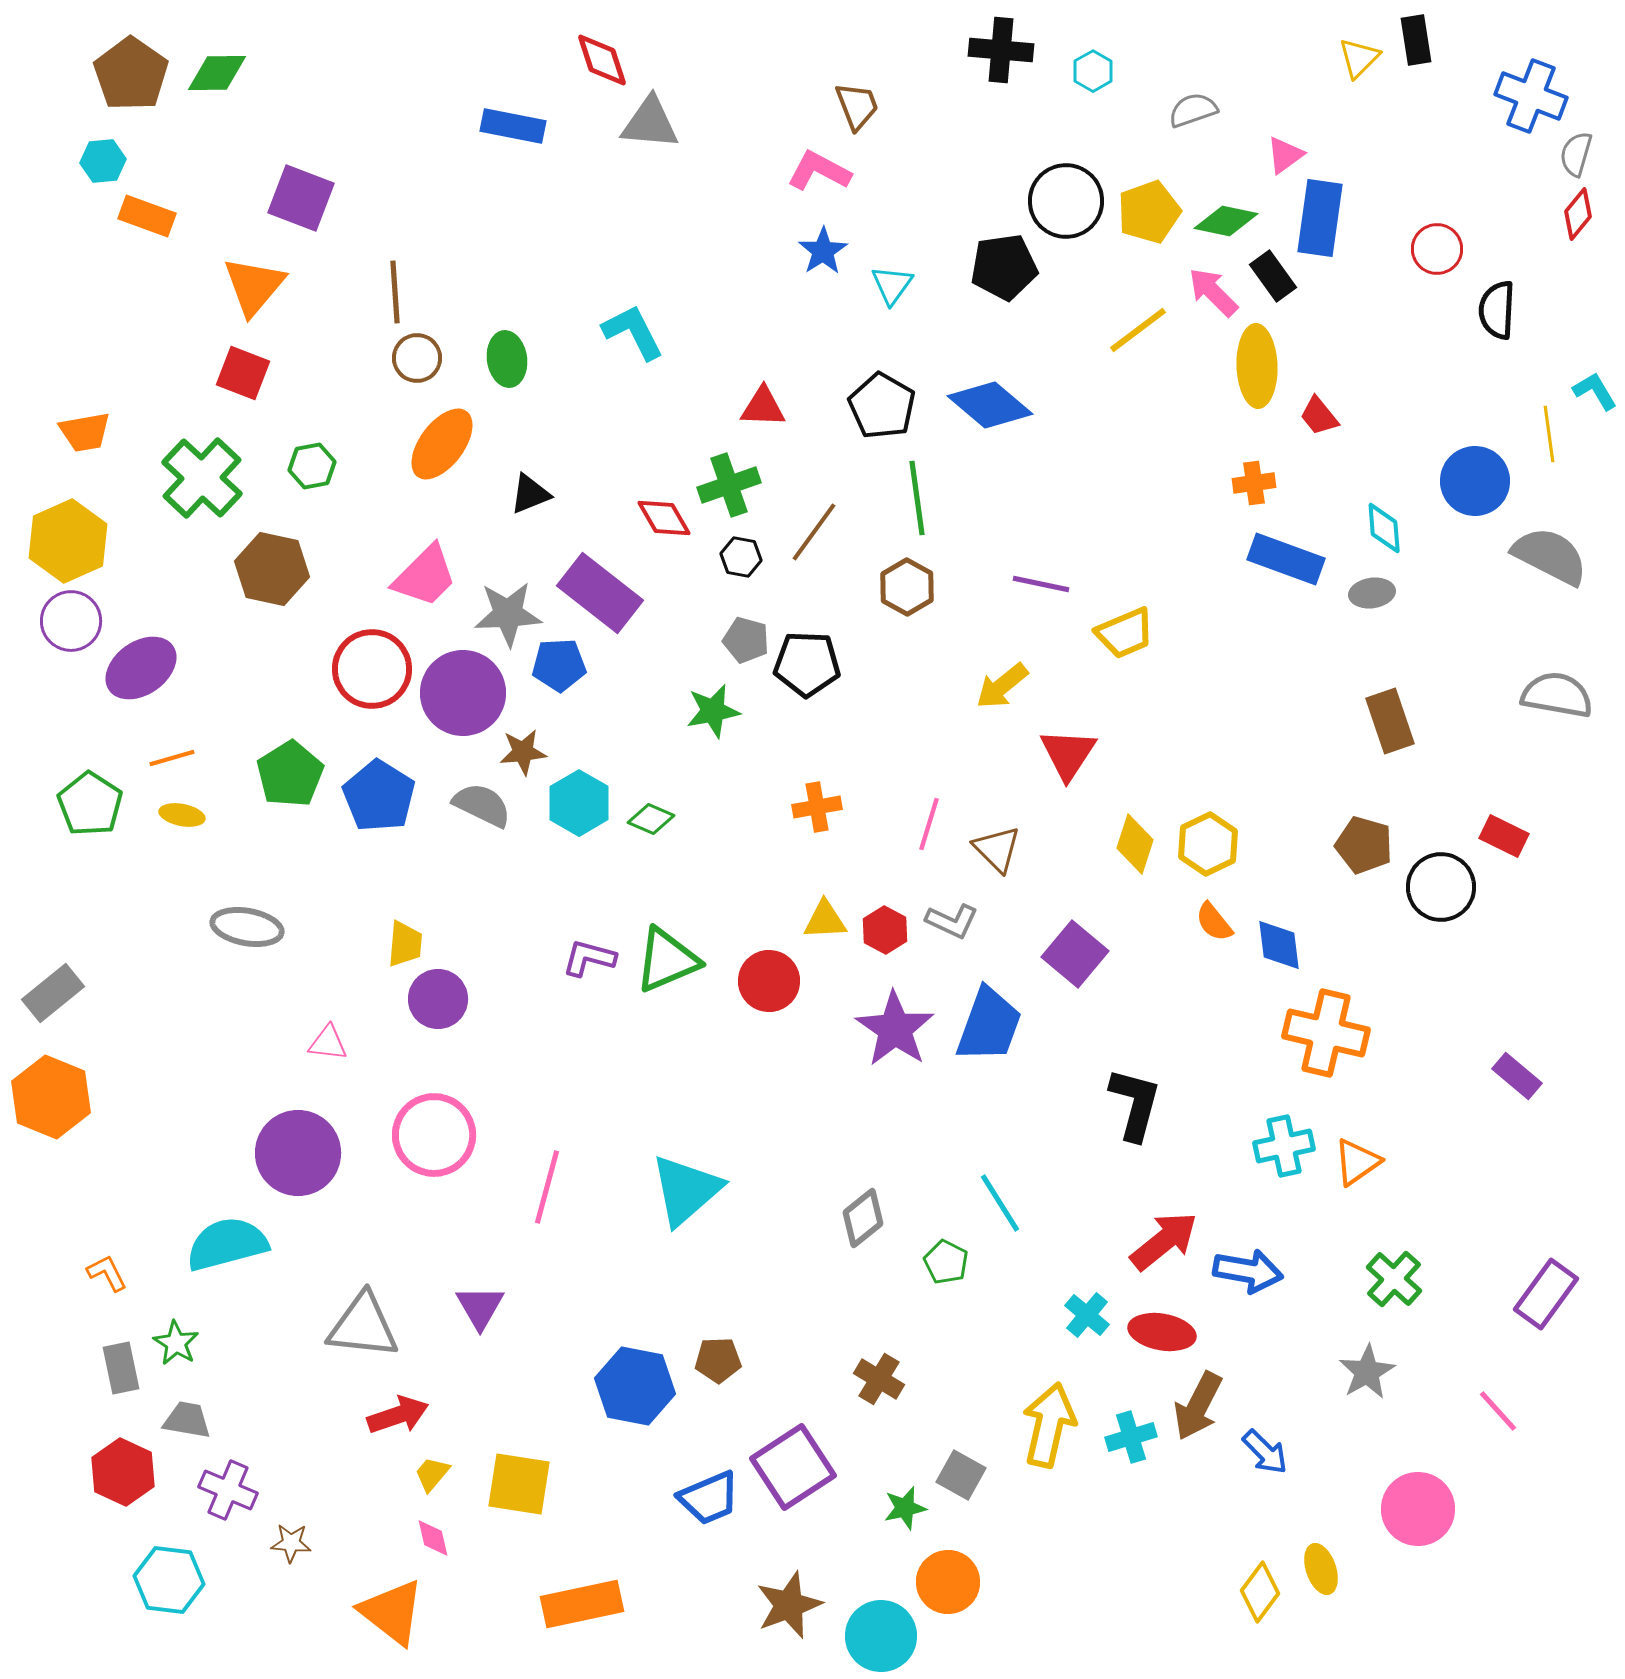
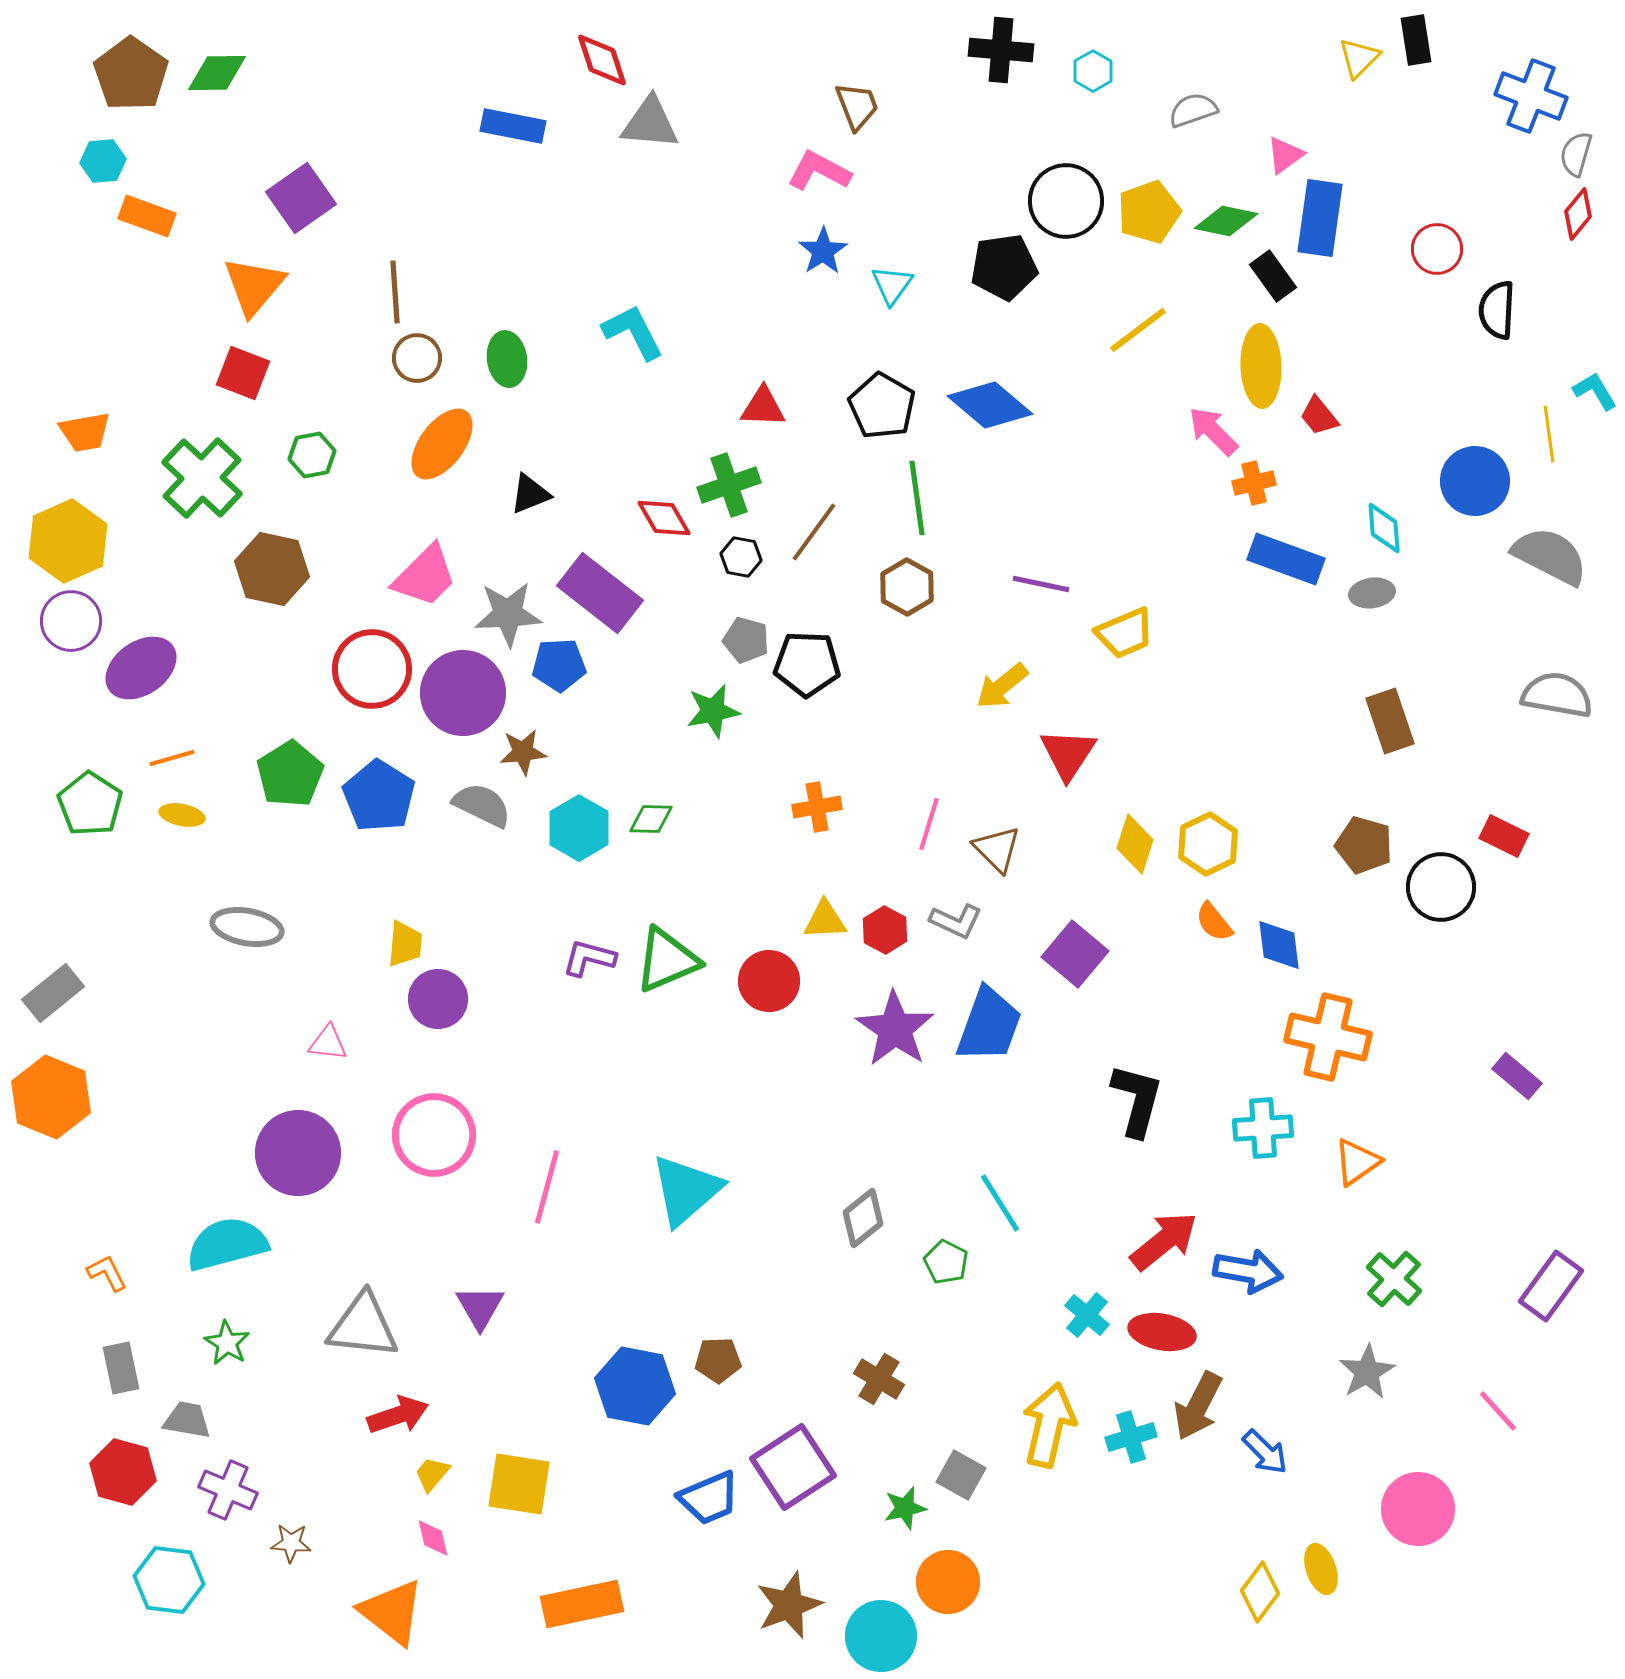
purple square at (301, 198): rotated 34 degrees clockwise
pink arrow at (1213, 292): moved 139 px down
yellow ellipse at (1257, 366): moved 4 px right
green hexagon at (312, 466): moved 11 px up
orange cross at (1254, 483): rotated 6 degrees counterclockwise
cyan hexagon at (579, 803): moved 25 px down
green diamond at (651, 819): rotated 21 degrees counterclockwise
gray L-shape at (952, 921): moved 4 px right
orange cross at (1326, 1033): moved 2 px right, 4 px down
black L-shape at (1135, 1104): moved 2 px right, 4 px up
cyan cross at (1284, 1146): moved 21 px left, 18 px up; rotated 8 degrees clockwise
purple rectangle at (1546, 1294): moved 5 px right, 8 px up
green star at (176, 1343): moved 51 px right
red hexagon at (123, 1472): rotated 10 degrees counterclockwise
